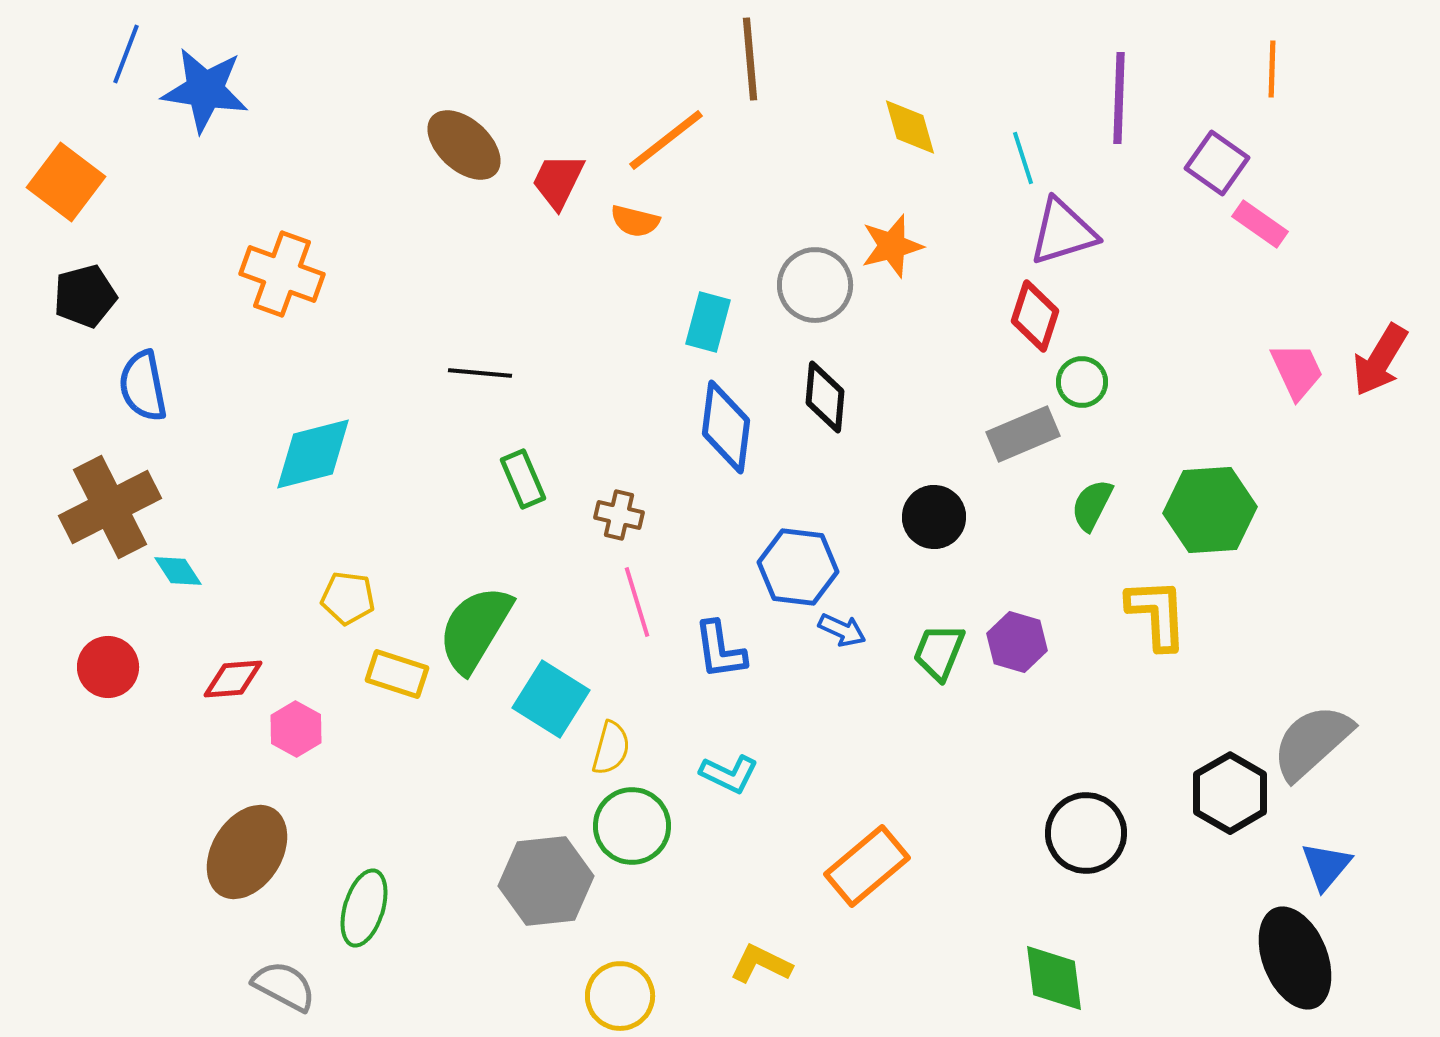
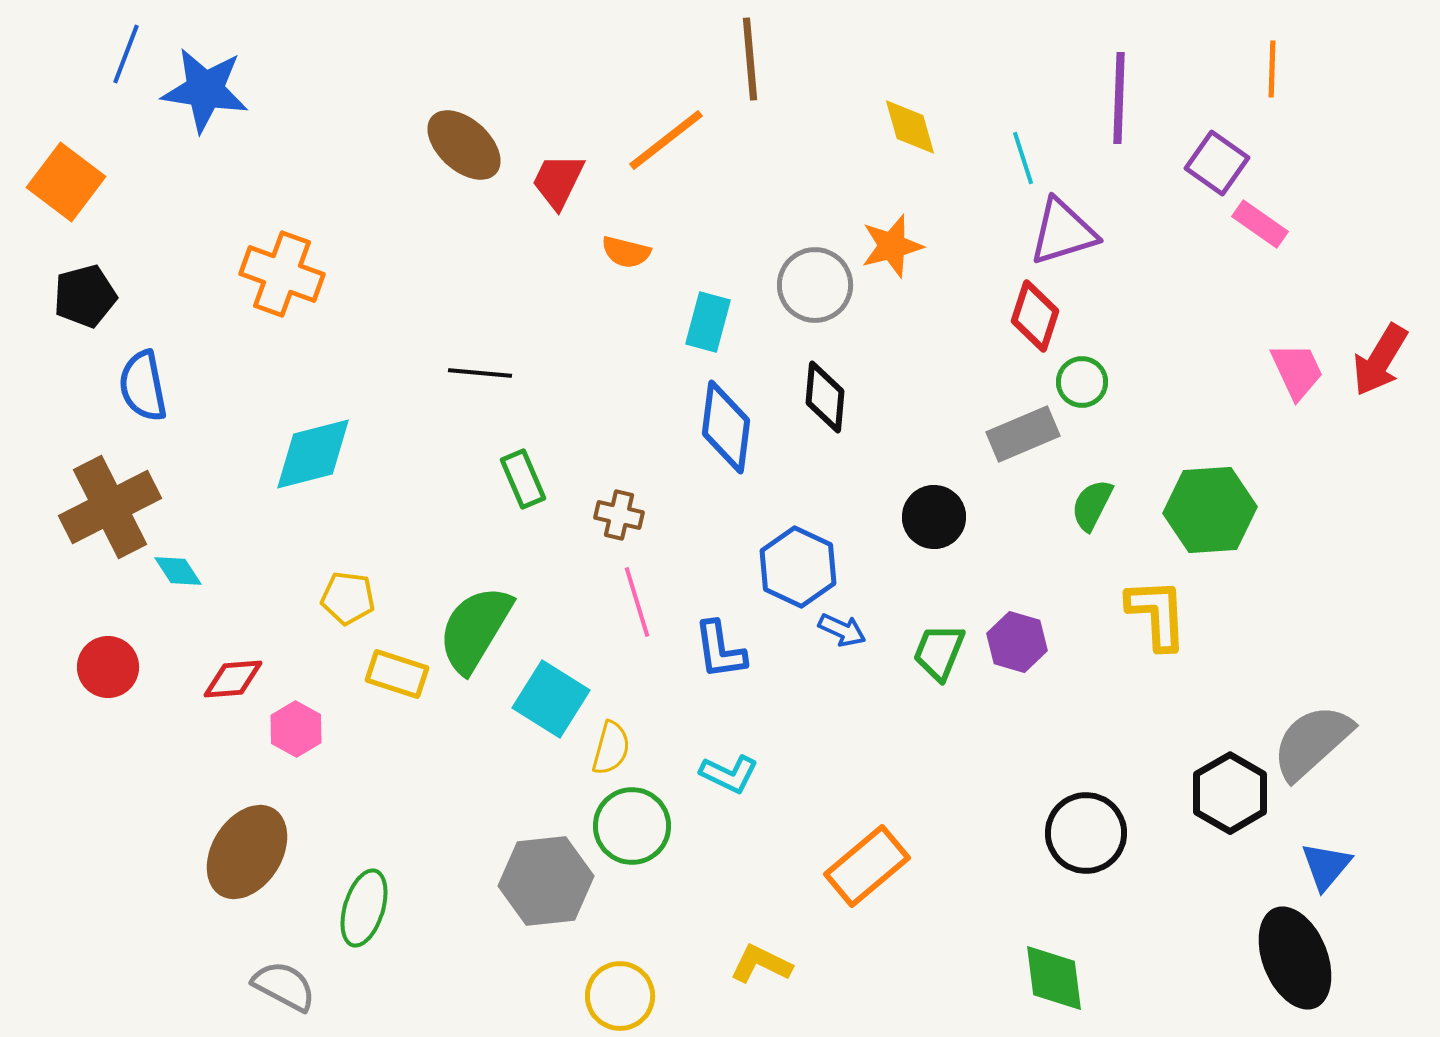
orange semicircle at (635, 221): moved 9 px left, 31 px down
blue hexagon at (798, 567): rotated 18 degrees clockwise
